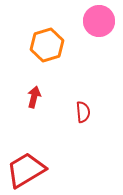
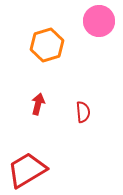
red arrow: moved 4 px right, 7 px down
red trapezoid: moved 1 px right
